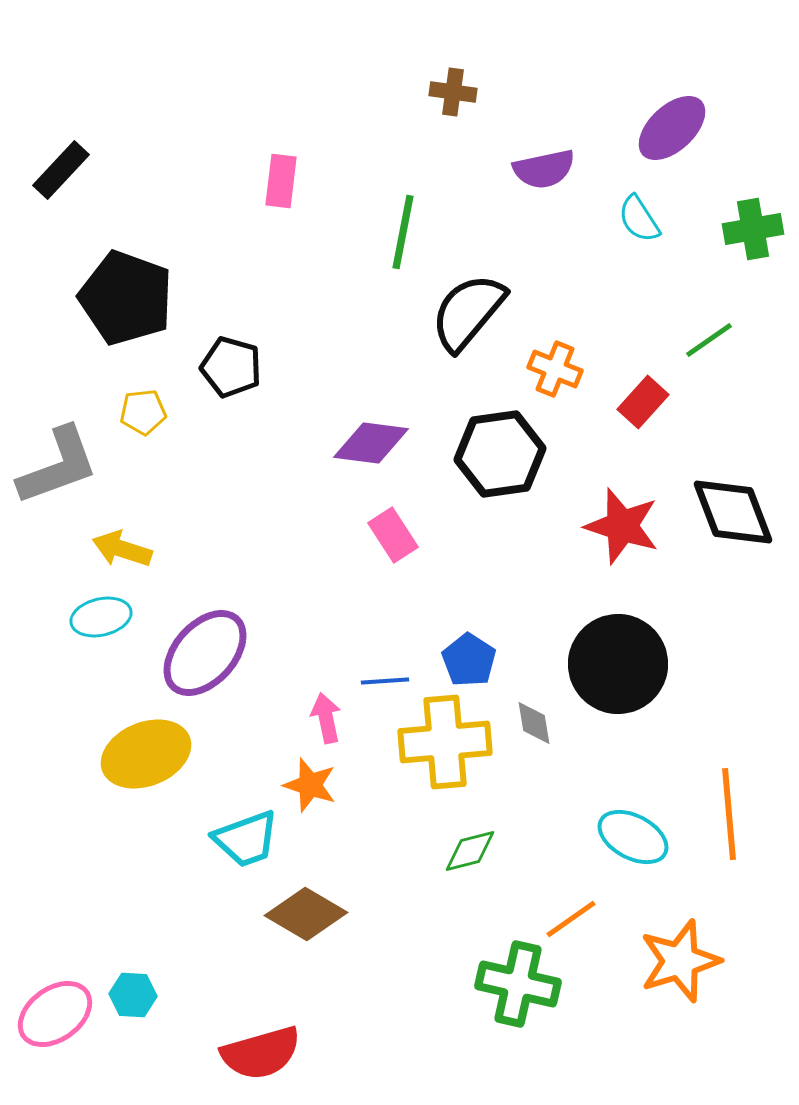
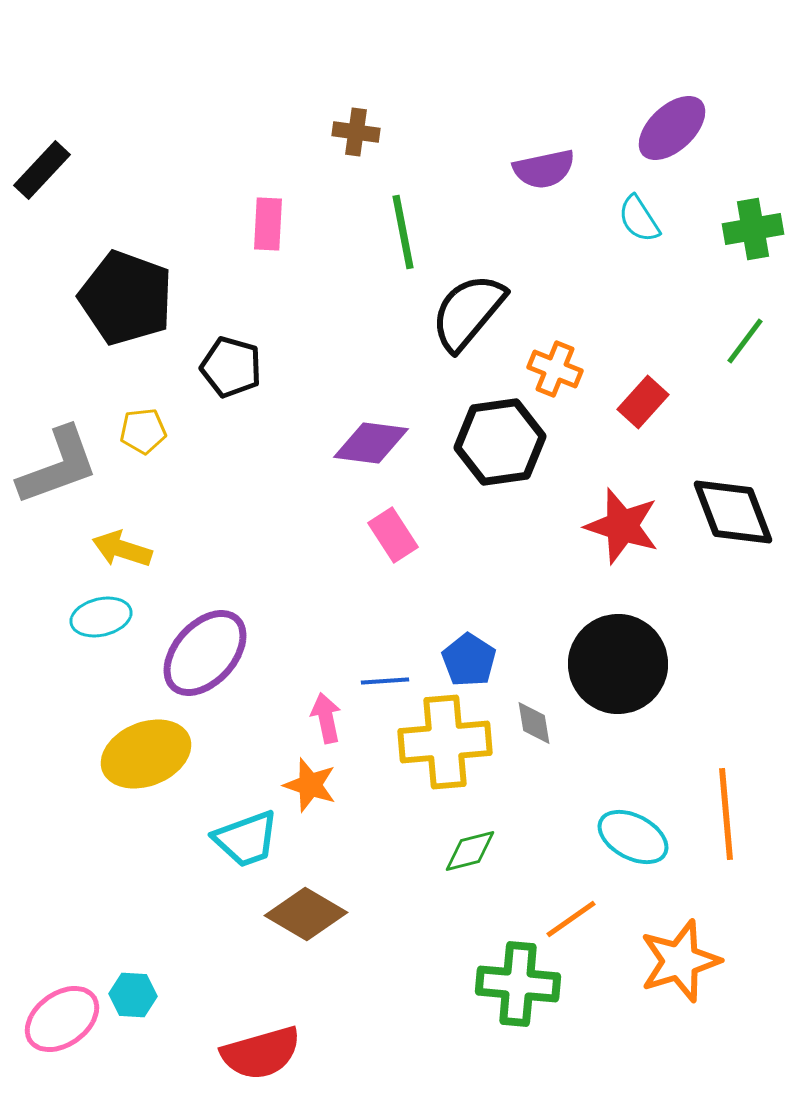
brown cross at (453, 92): moved 97 px left, 40 px down
black rectangle at (61, 170): moved 19 px left
pink rectangle at (281, 181): moved 13 px left, 43 px down; rotated 4 degrees counterclockwise
green line at (403, 232): rotated 22 degrees counterclockwise
green line at (709, 340): moved 36 px right, 1 px down; rotated 18 degrees counterclockwise
yellow pentagon at (143, 412): moved 19 px down
black hexagon at (500, 454): moved 12 px up
orange line at (729, 814): moved 3 px left
green cross at (518, 984): rotated 8 degrees counterclockwise
pink ellipse at (55, 1014): moved 7 px right, 5 px down
